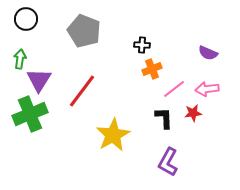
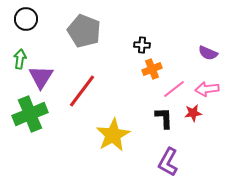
purple triangle: moved 2 px right, 3 px up
